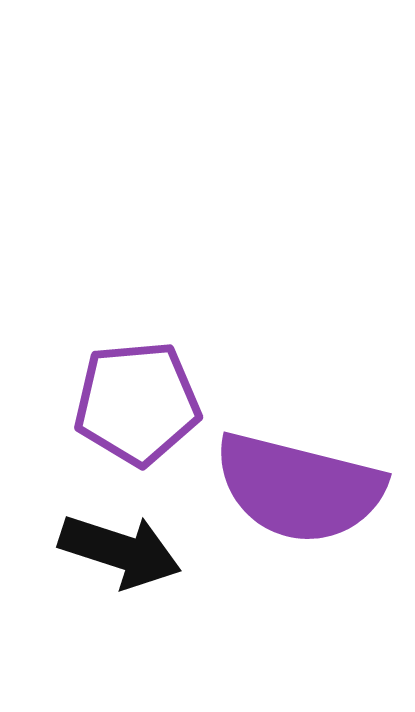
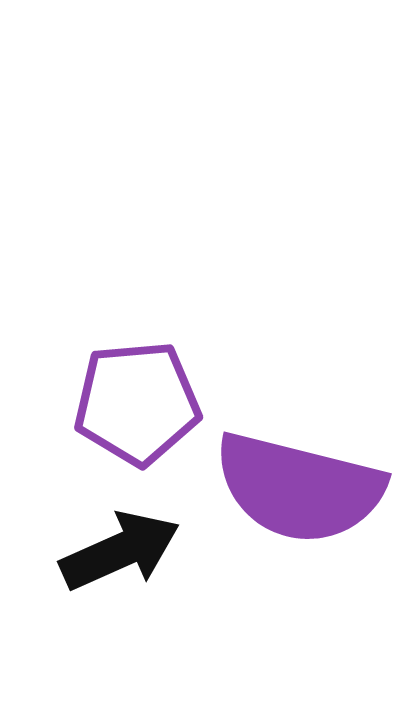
black arrow: rotated 42 degrees counterclockwise
